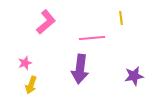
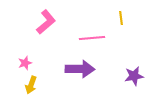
purple arrow: rotated 96 degrees counterclockwise
